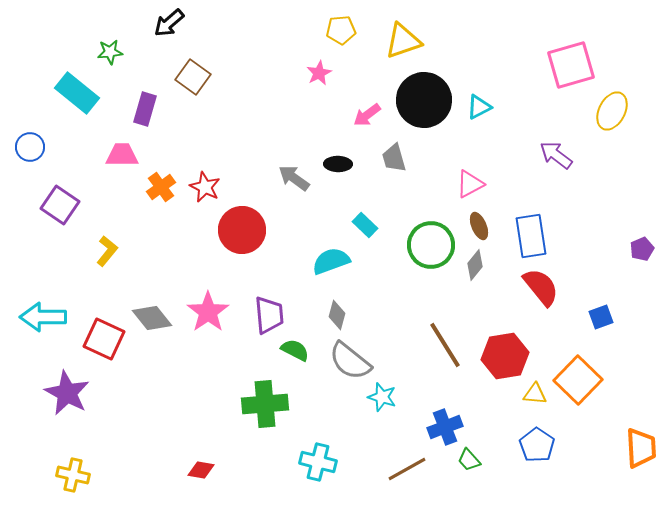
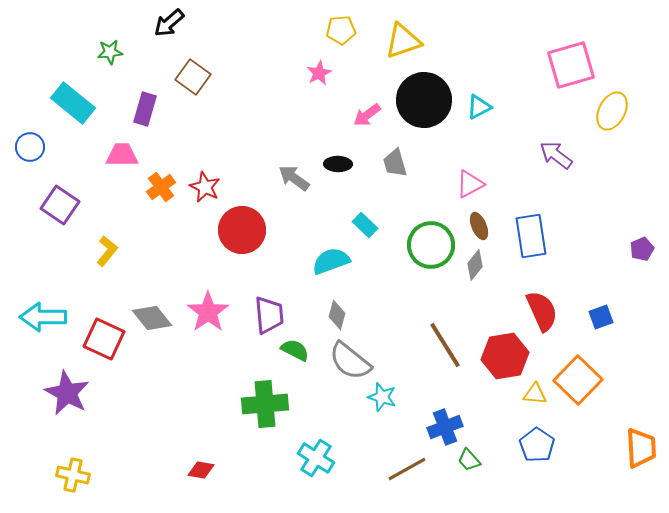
cyan rectangle at (77, 93): moved 4 px left, 10 px down
gray trapezoid at (394, 158): moved 1 px right, 5 px down
red semicircle at (541, 287): moved 1 px right, 24 px down; rotated 15 degrees clockwise
cyan cross at (318, 462): moved 2 px left, 4 px up; rotated 18 degrees clockwise
